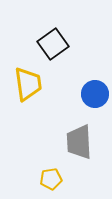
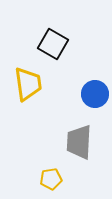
black square: rotated 24 degrees counterclockwise
gray trapezoid: rotated 6 degrees clockwise
